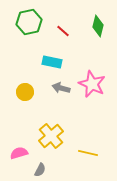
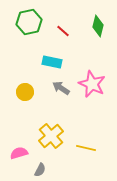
gray arrow: rotated 18 degrees clockwise
yellow line: moved 2 px left, 5 px up
